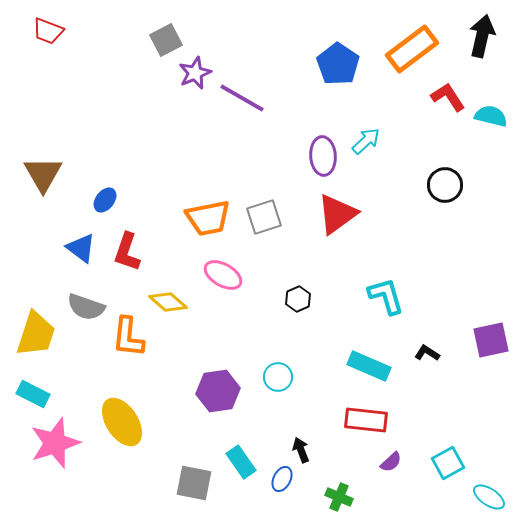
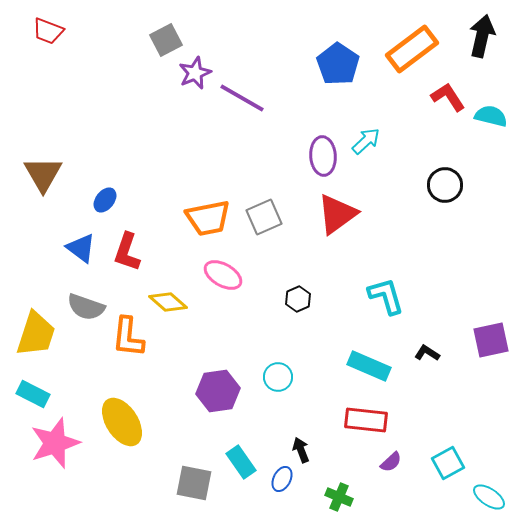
gray square at (264, 217): rotated 6 degrees counterclockwise
